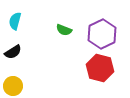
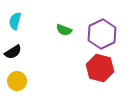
yellow circle: moved 4 px right, 5 px up
